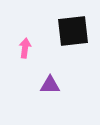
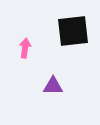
purple triangle: moved 3 px right, 1 px down
